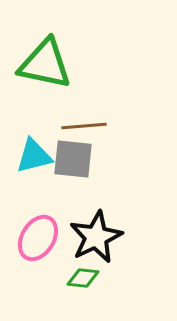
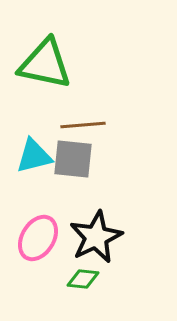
brown line: moved 1 px left, 1 px up
green diamond: moved 1 px down
